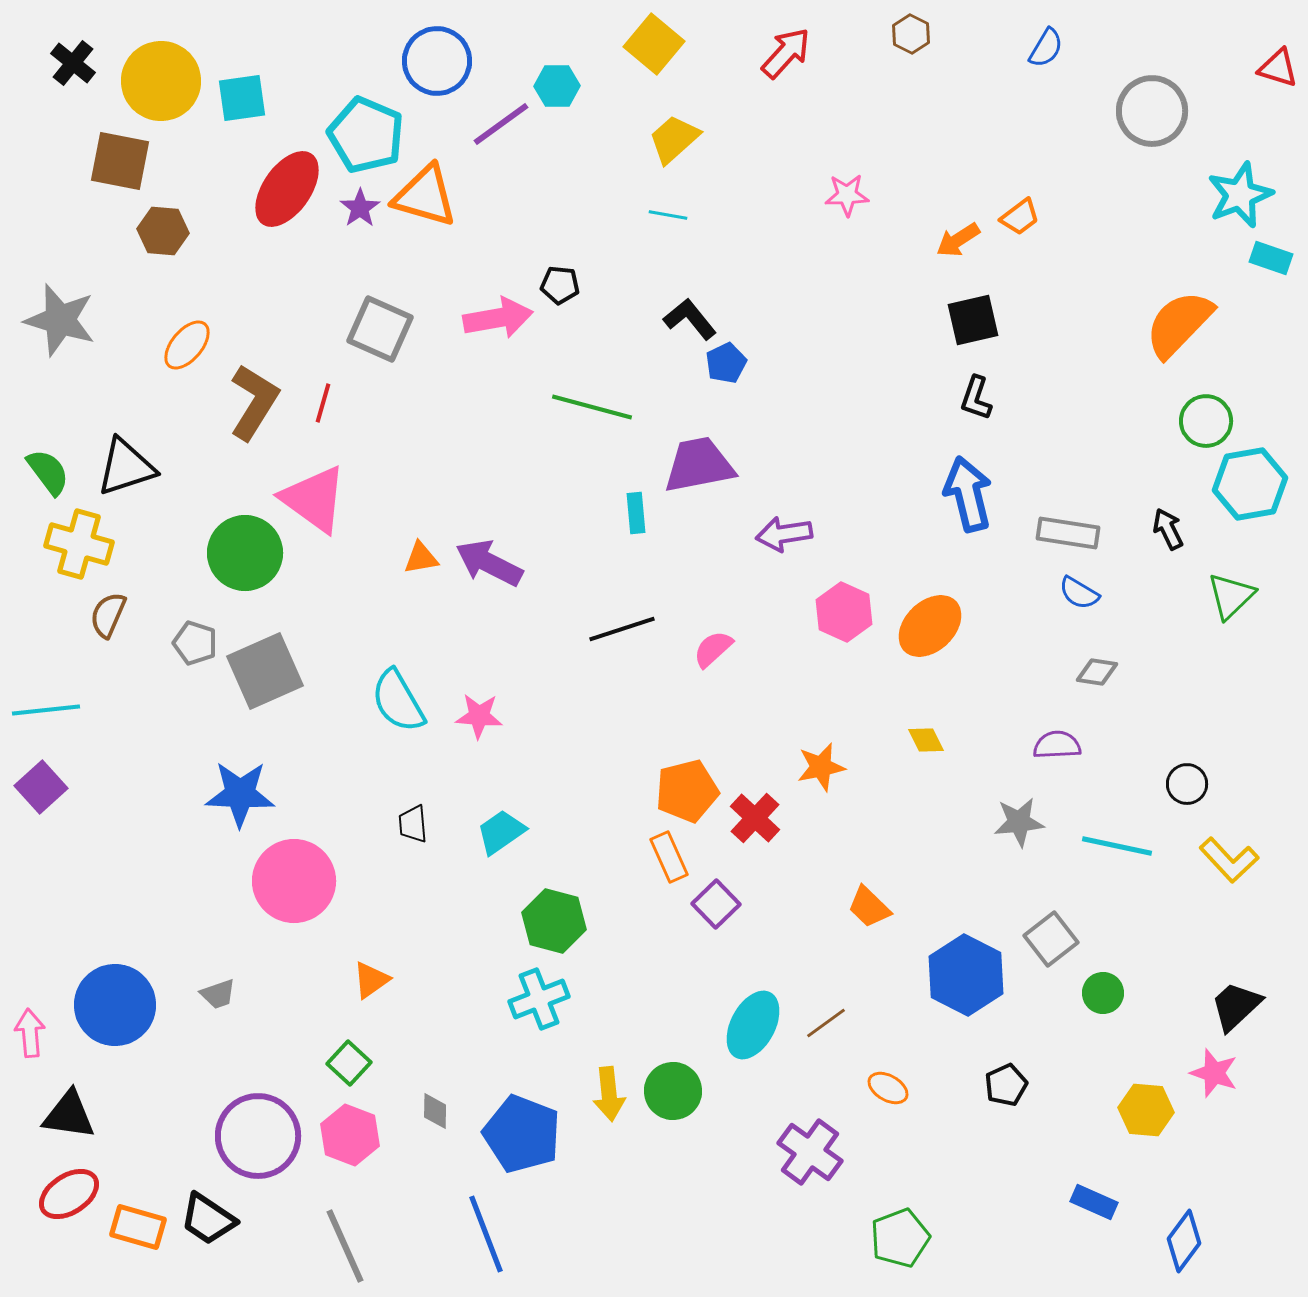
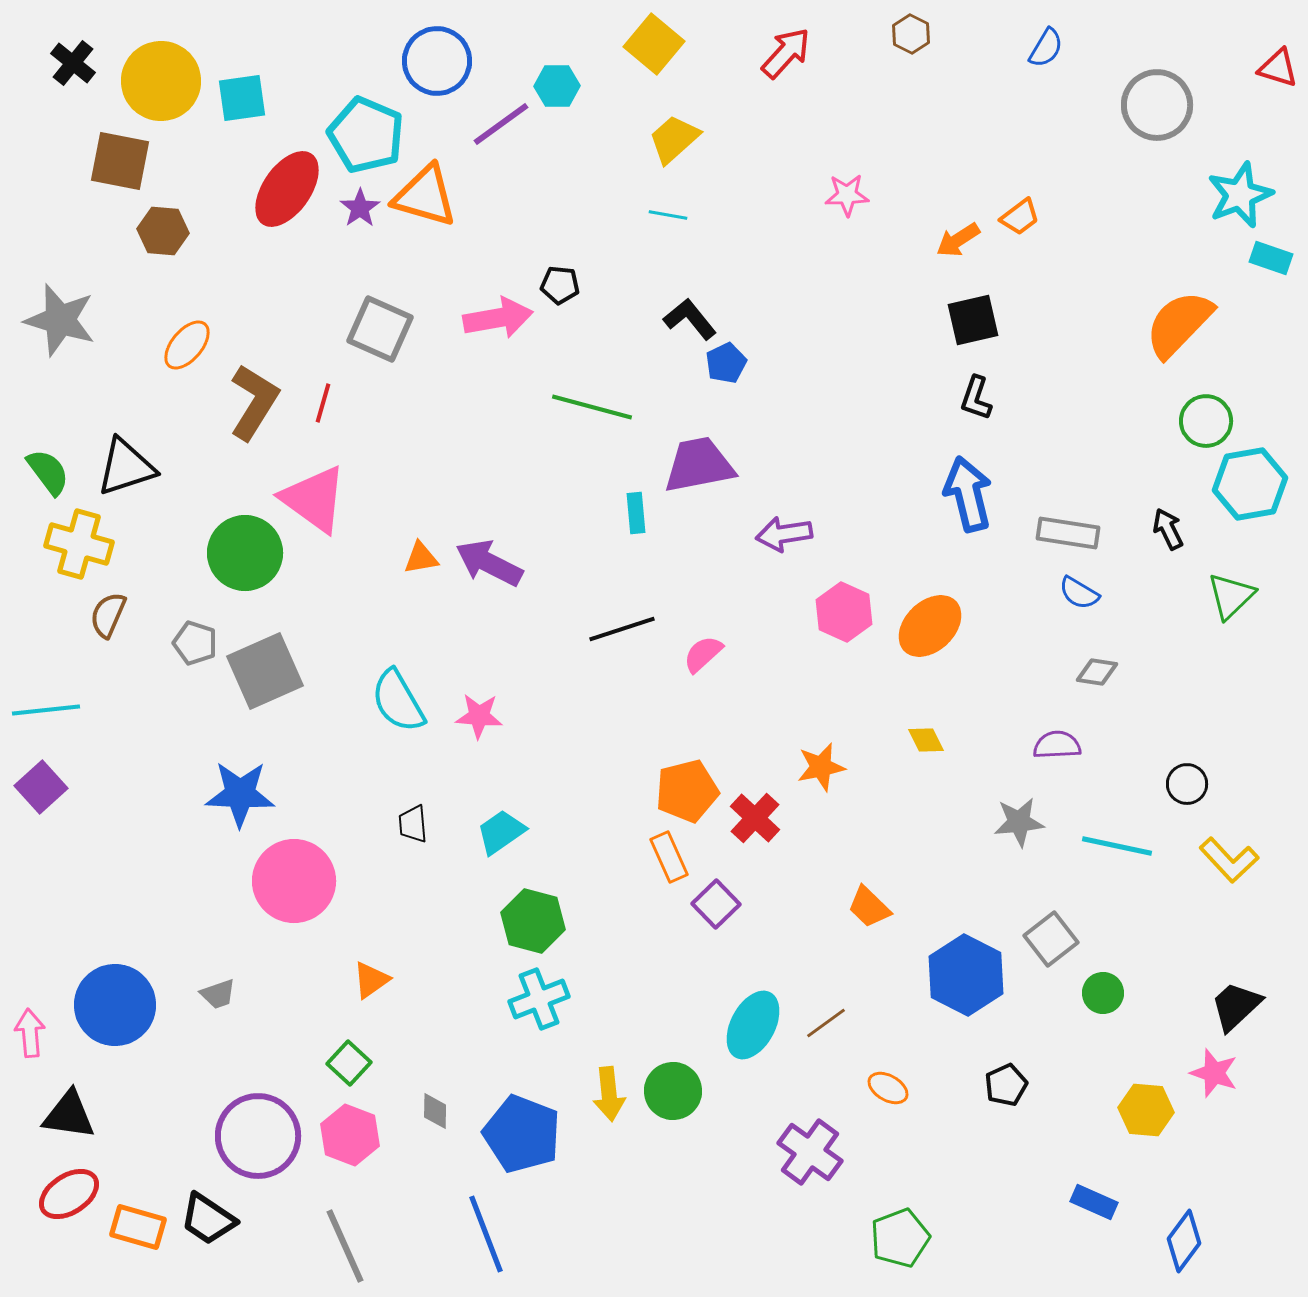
gray circle at (1152, 111): moved 5 px right, 6 px up
pink semicircle at (713, 649): moved 10 px left, 5 px down
green hexagon at (554, 921): moved 21 px left
